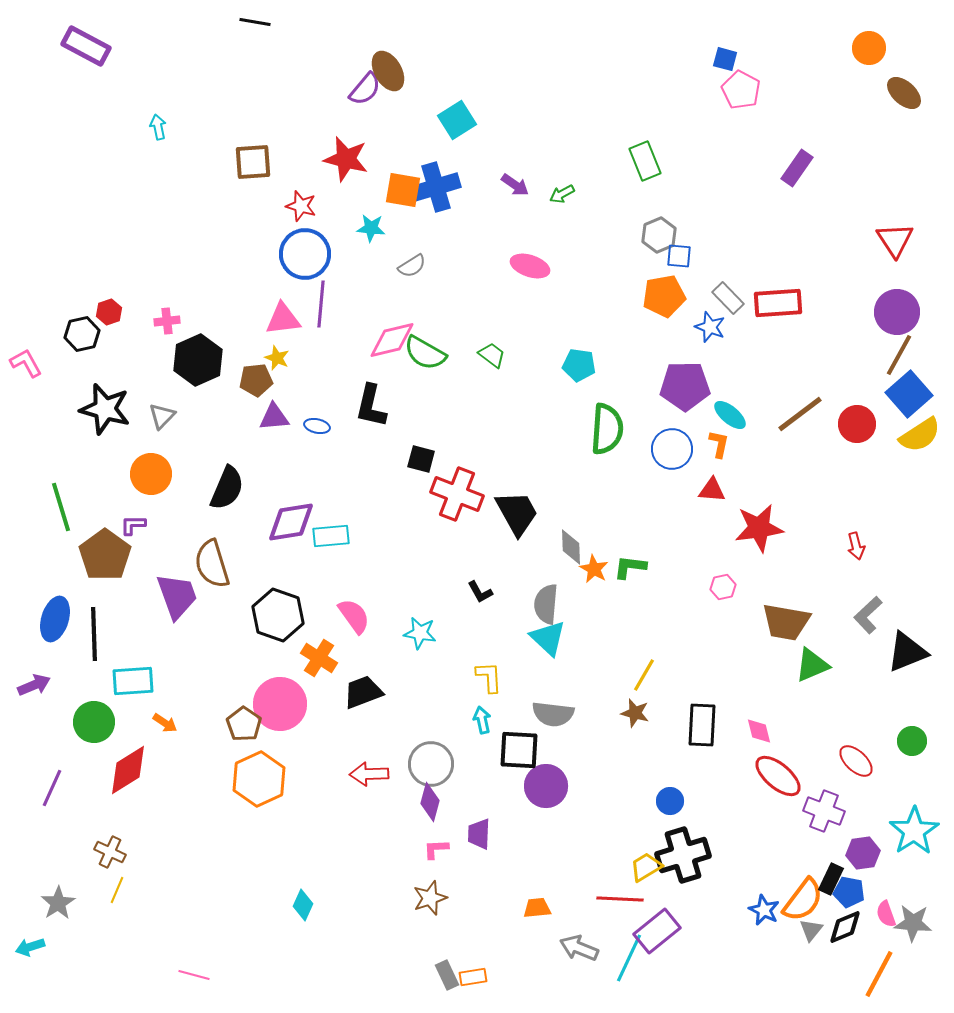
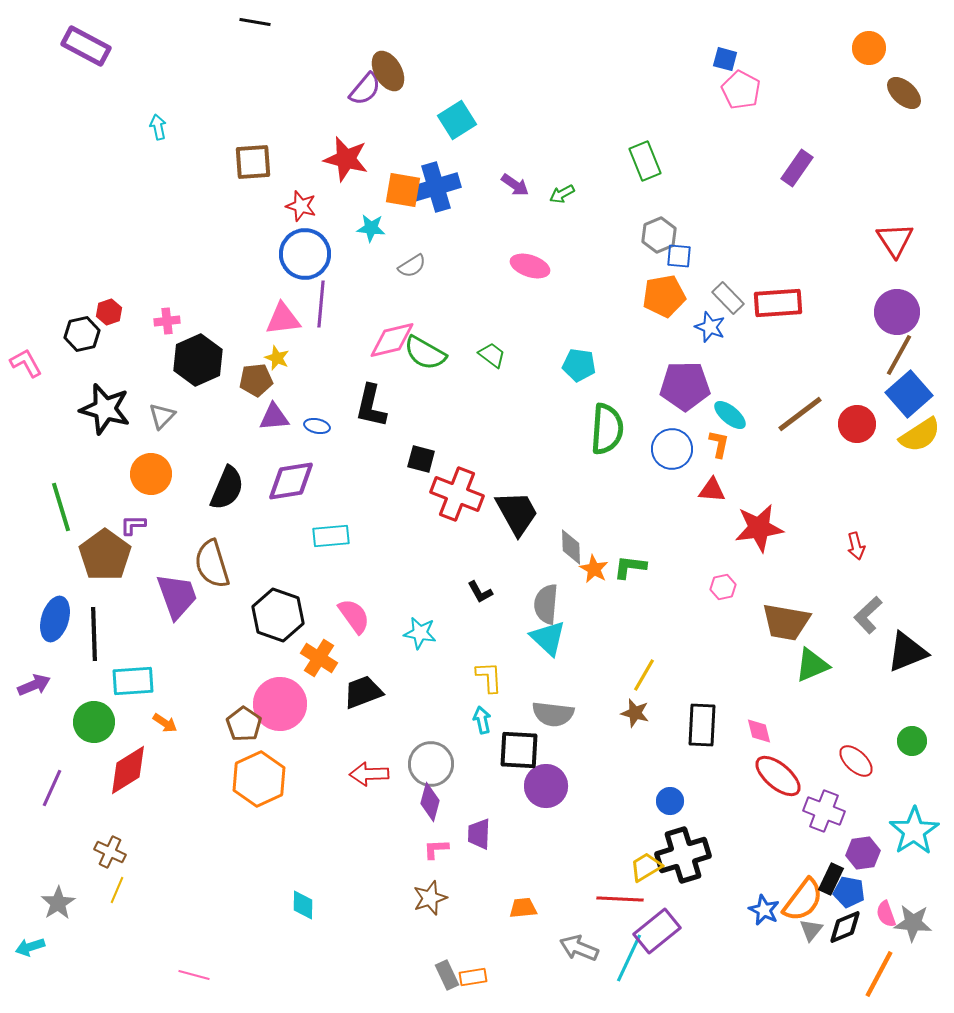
purple diamond at (291, 522): moved 41 px up
cyan diamond at (303, 905): rotated 24 degrees counterclockwise
orange trapezoid at (537, 908): moved 14 px left
